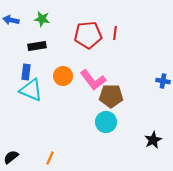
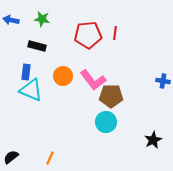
black rectangle: rotated 24 degrees clockwise
